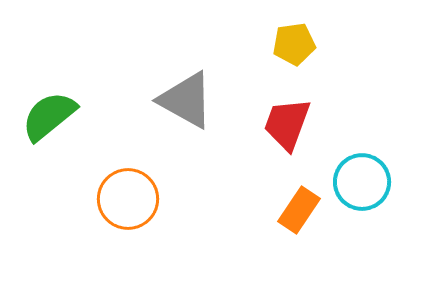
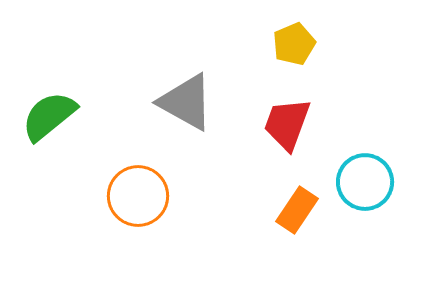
yellow pentagon: rotated 15 degrees counterclockwise
gray triangle: moved 2 px down
cyan circle: moved 3 px right
orange circle: moved 10 px right, 3 px up
orange rectangle: moved 2 px left
